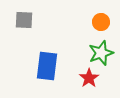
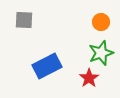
blue rectangle: rotated 56 degrees clockwise
